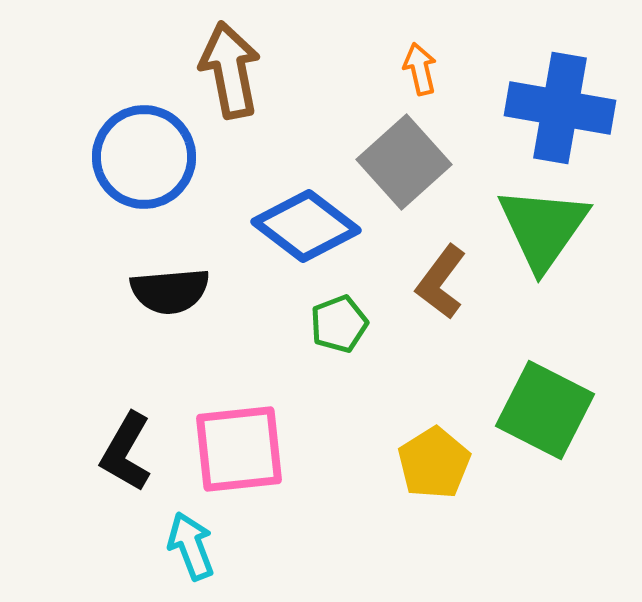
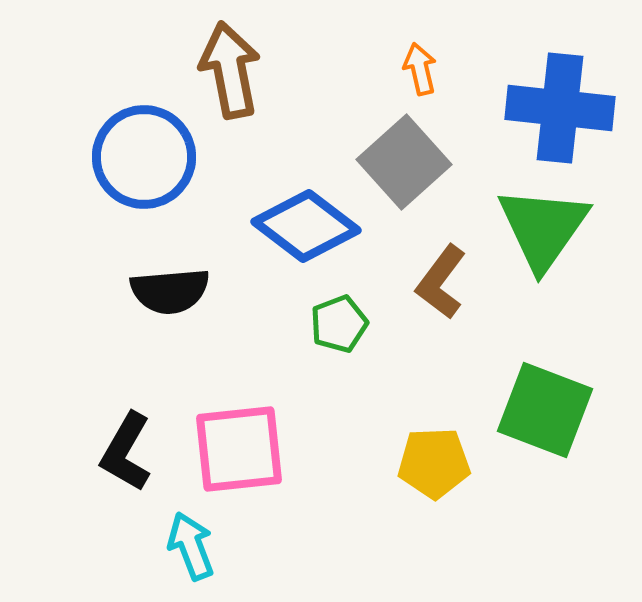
blue cross: rotated 4 degrees counterclockwise
green square: rotated 6 degrees counterclockwise
yellow pentagon: rotated 30 degrees clockwise
